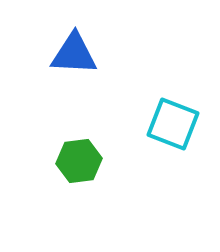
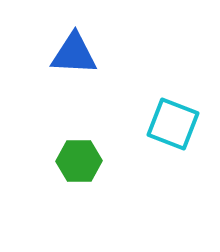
green hexagon: rotated 6 degrees clockwise
